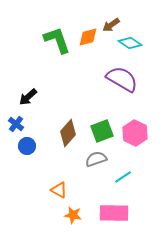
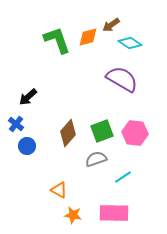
pink hexagon: rotated 20 degrees counterclockwise
